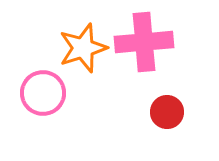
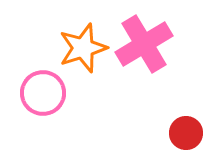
pink cross: moved 2 px down; rotated 26 degrees counterclockwise
red circle: moved 19 px right, 21 px down
